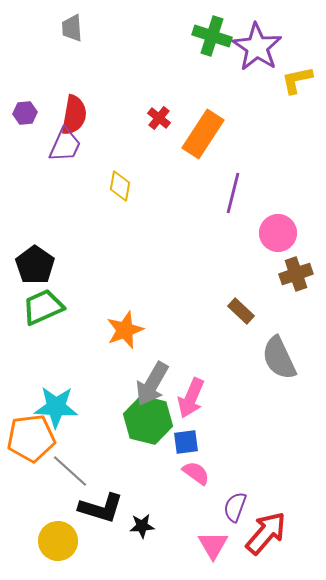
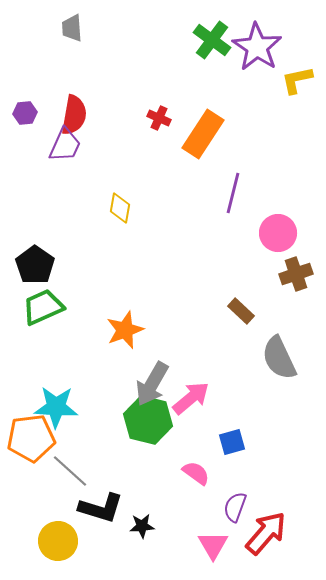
green cross: moved 4 px down; rotated 18 degrees clockwise
red cross: rotated 15 degrees counterclockwise
yellow diamond: moved 22 px down
pink arrow: rotated 153 degrees counterclockwise
blue square: moved 46 px right; rotated 8 degrees counterclockwise
